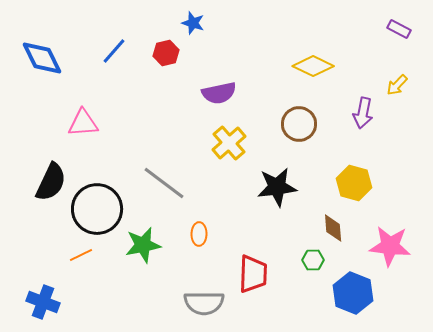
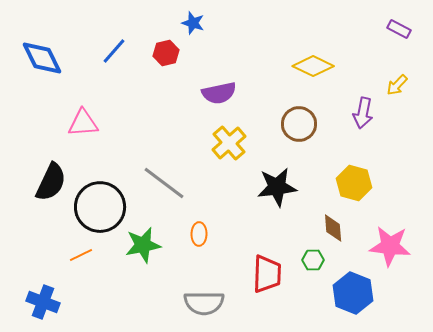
black circle: moved 3 px right, 2 px up
red trapezoid: moved 14 px right
